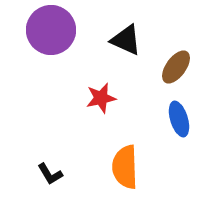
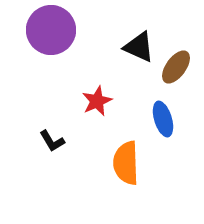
black triangle: moved 13 px right, 7 px down
red star: moved 4 px left, 3 px down; rotated 12 degrees counterclockwise
blue ellipse: moved 16 px left
orange semicircle: moved 1 px right, 4 px up
black L-shape: moved 2 px right, 33 px up
